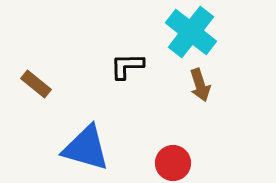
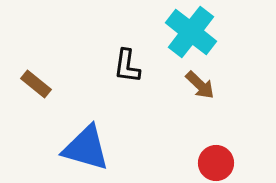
black L-shape: rotated 81 degrees counterclockwise
brown arrow: rotated 28 degrees counterclockwise
red circle: moved 43 px right
